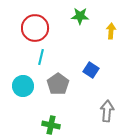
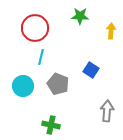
gray pentagon: rotated 15 degrees counterclockwise
